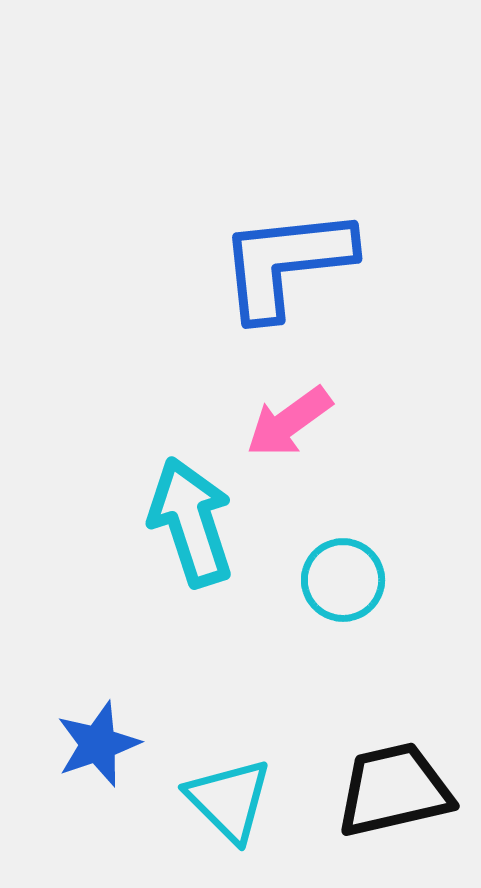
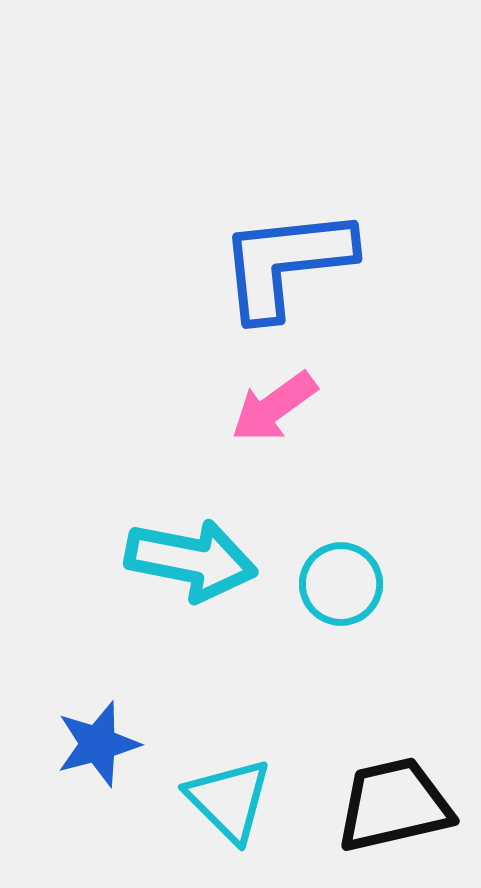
pink arrow: moved 15 px left, 15 px up
cyan arrow: moved 38 px down; rotated 119 degrees clockwise
cyan circle: moved 2 px left, 4 px down
blue star: rotated 4 degrees clockwise
black trapezoid: moved 15 px down
